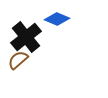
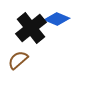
black cross: moved 5 px right, 9 px up
